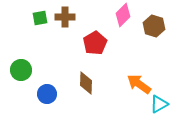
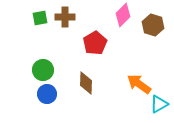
brown hexagon: moved 1 px left, 1 px up
green circle: moved 22 px right
